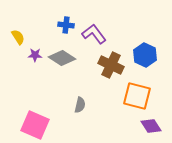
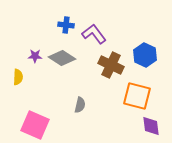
yellow semicircle: moved 40 px down; rotated 35 degrees clockwise
purple star: moved 1 px down
purple diamond: rotated 25 degrees clockwise
